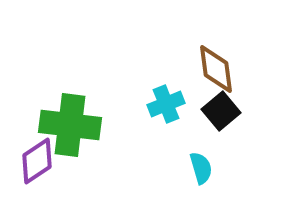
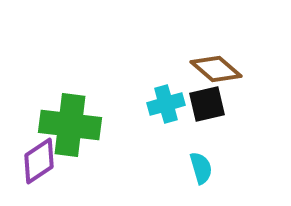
brown diamond: rotated 42 degrees counterclockwise
cyan cross: rotated 6 degrees clockwise
black square: moved 14 px left, 7 px up; rotated 27 degrees clockwise
purple diamond: moved 2 px right
